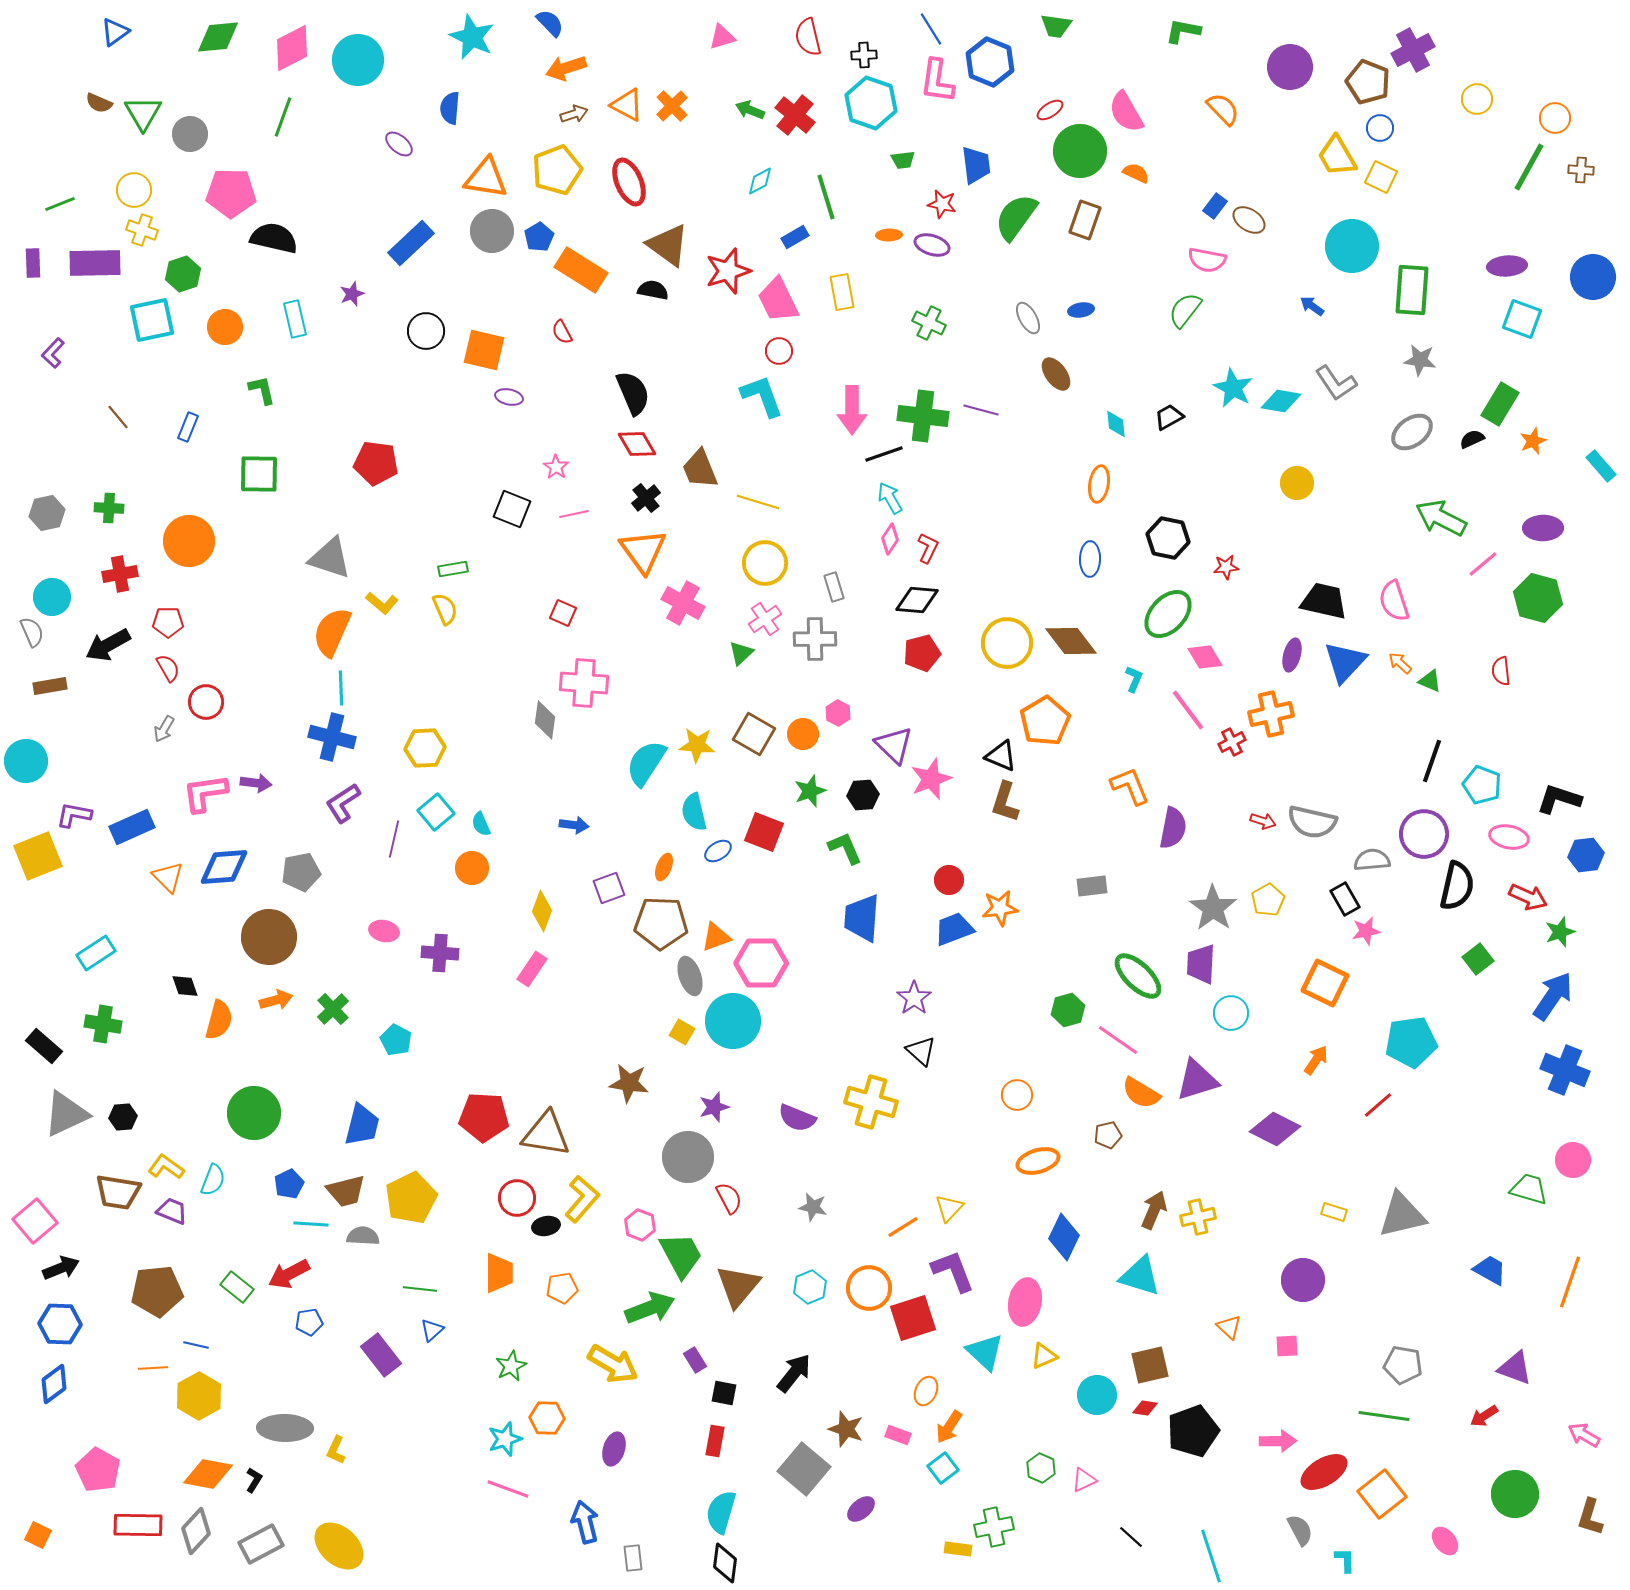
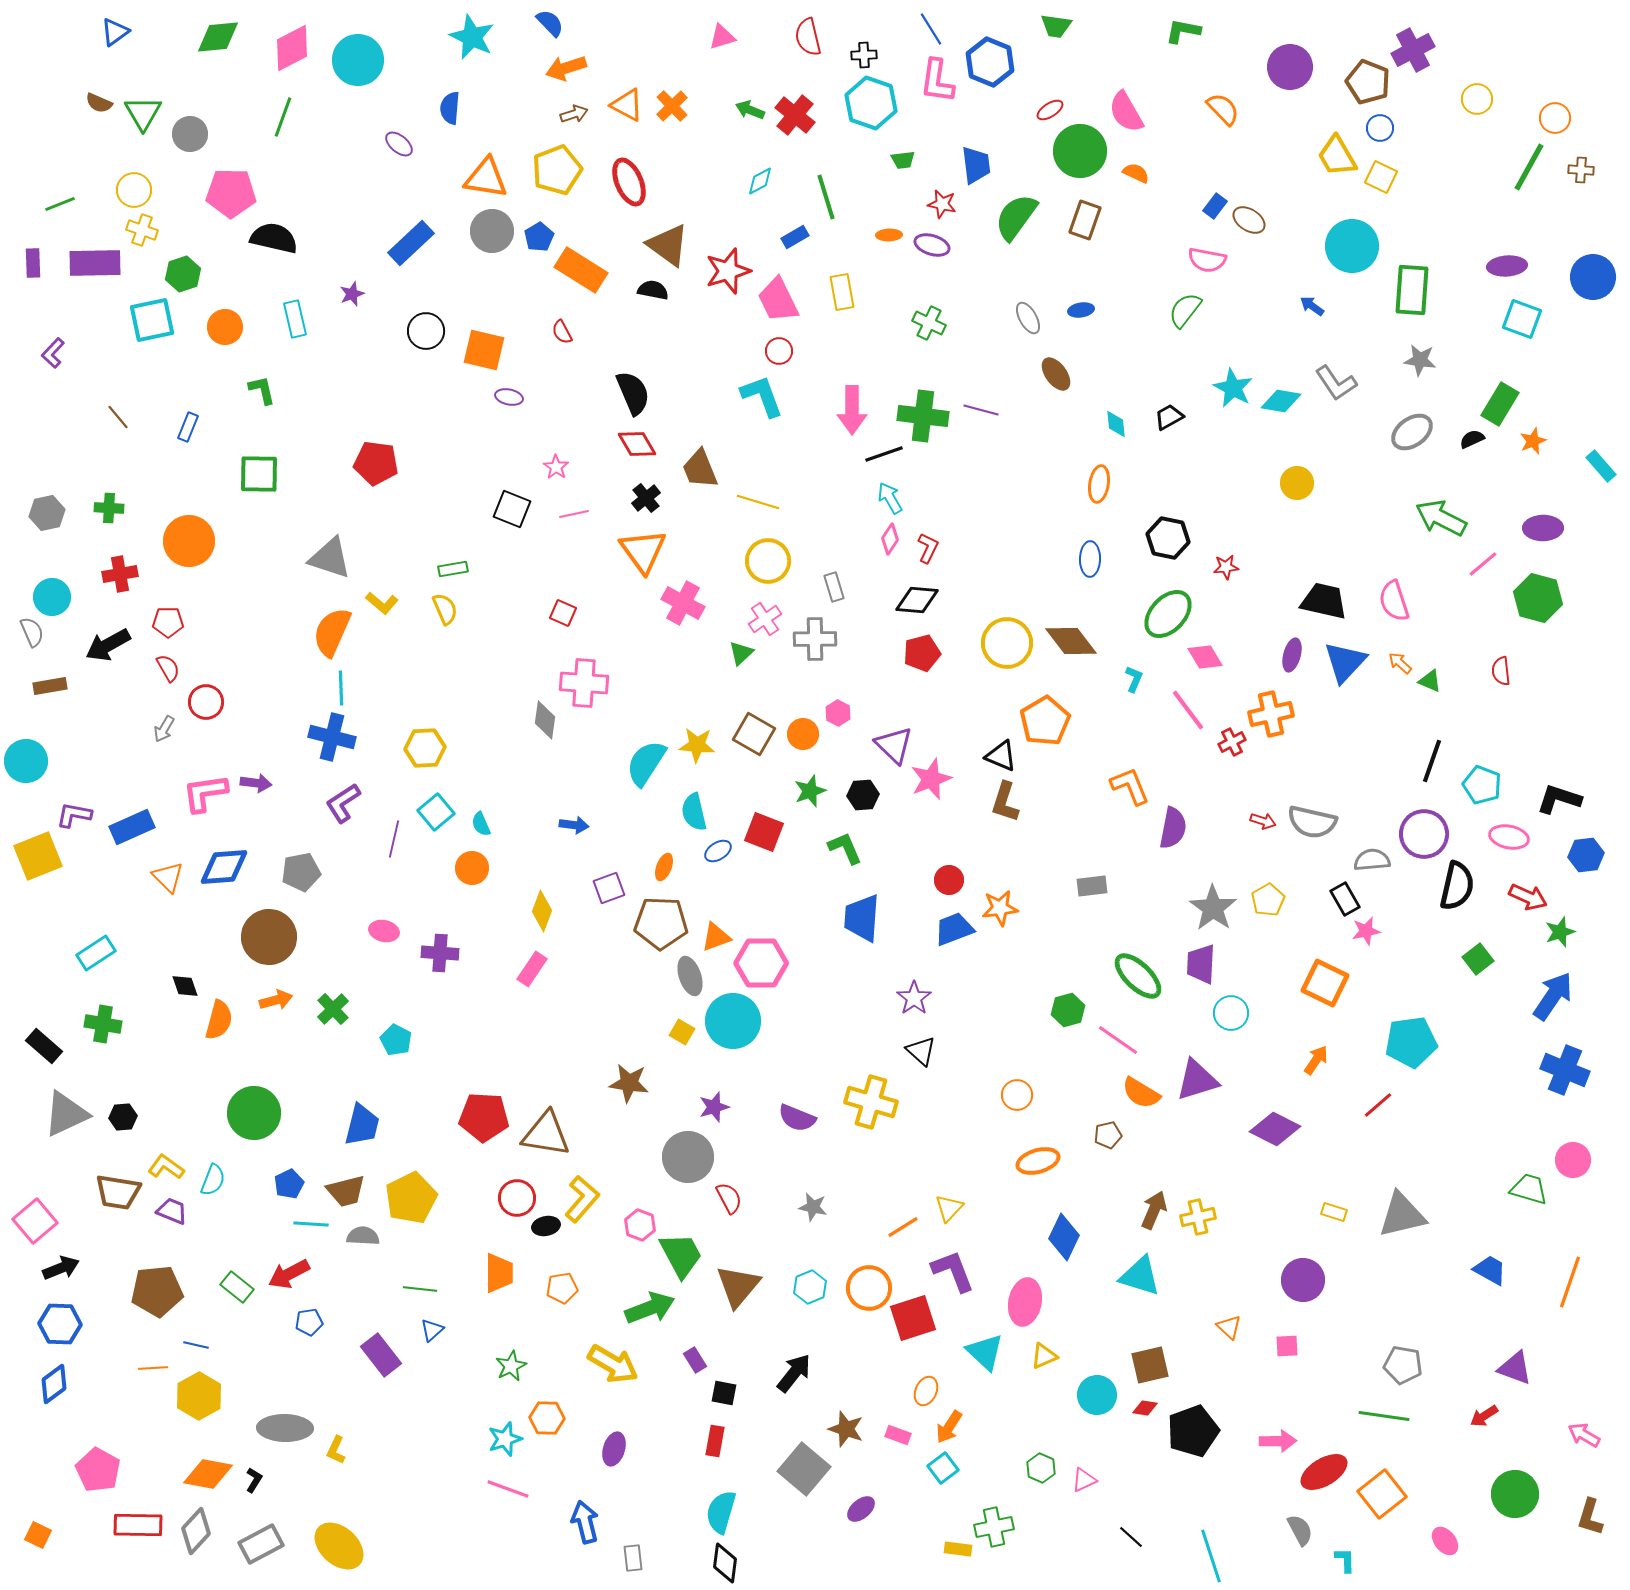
yellow circle at (765, 563): moved 3 px right, 2 px up
